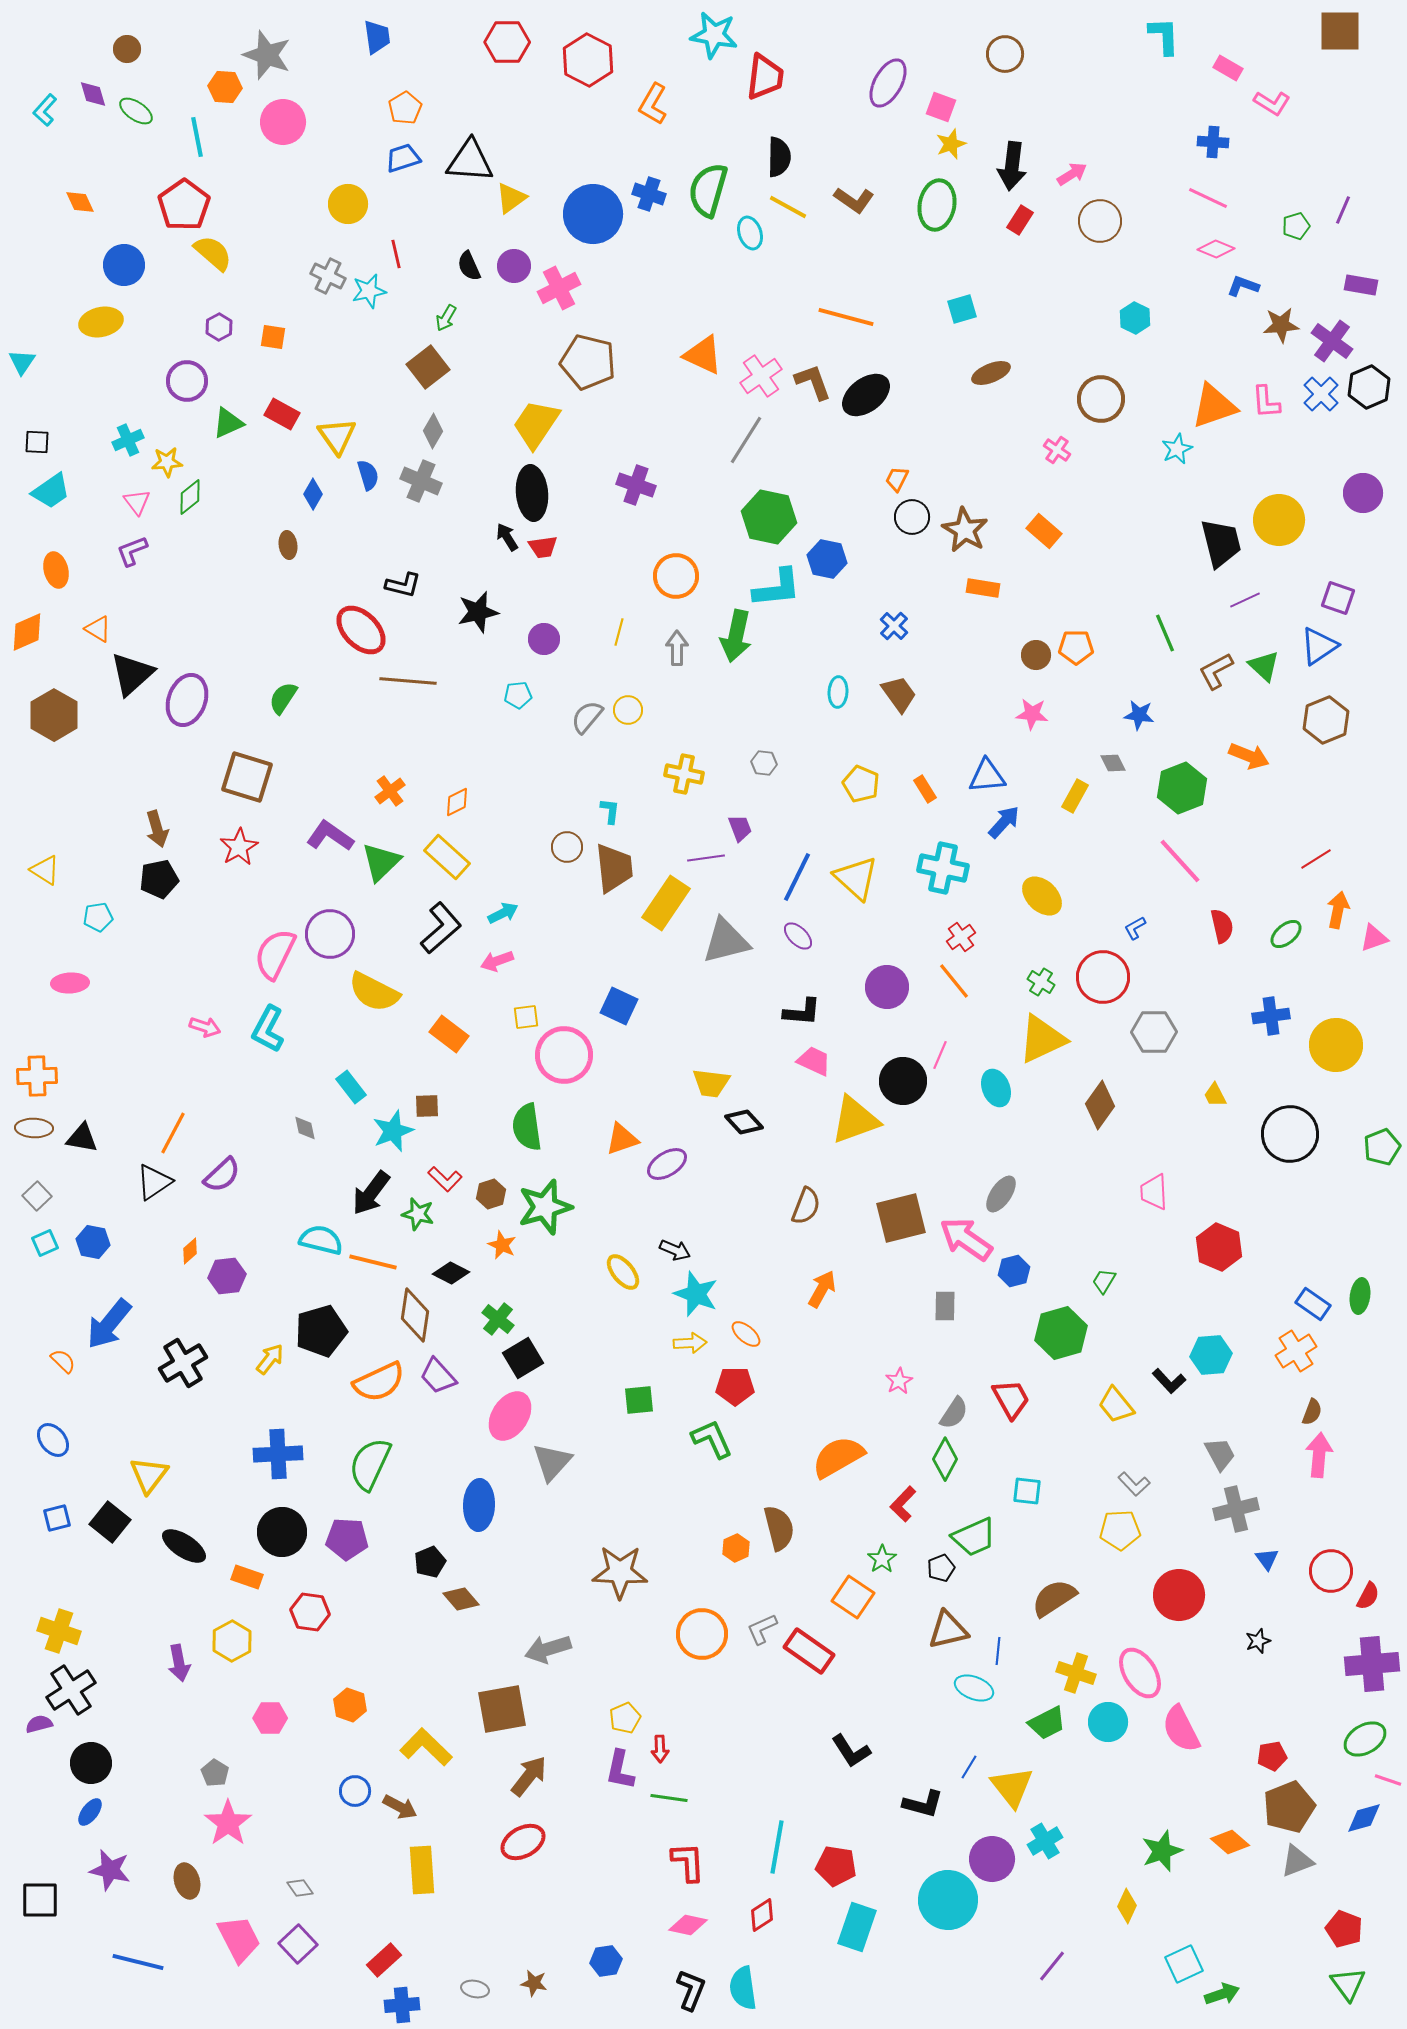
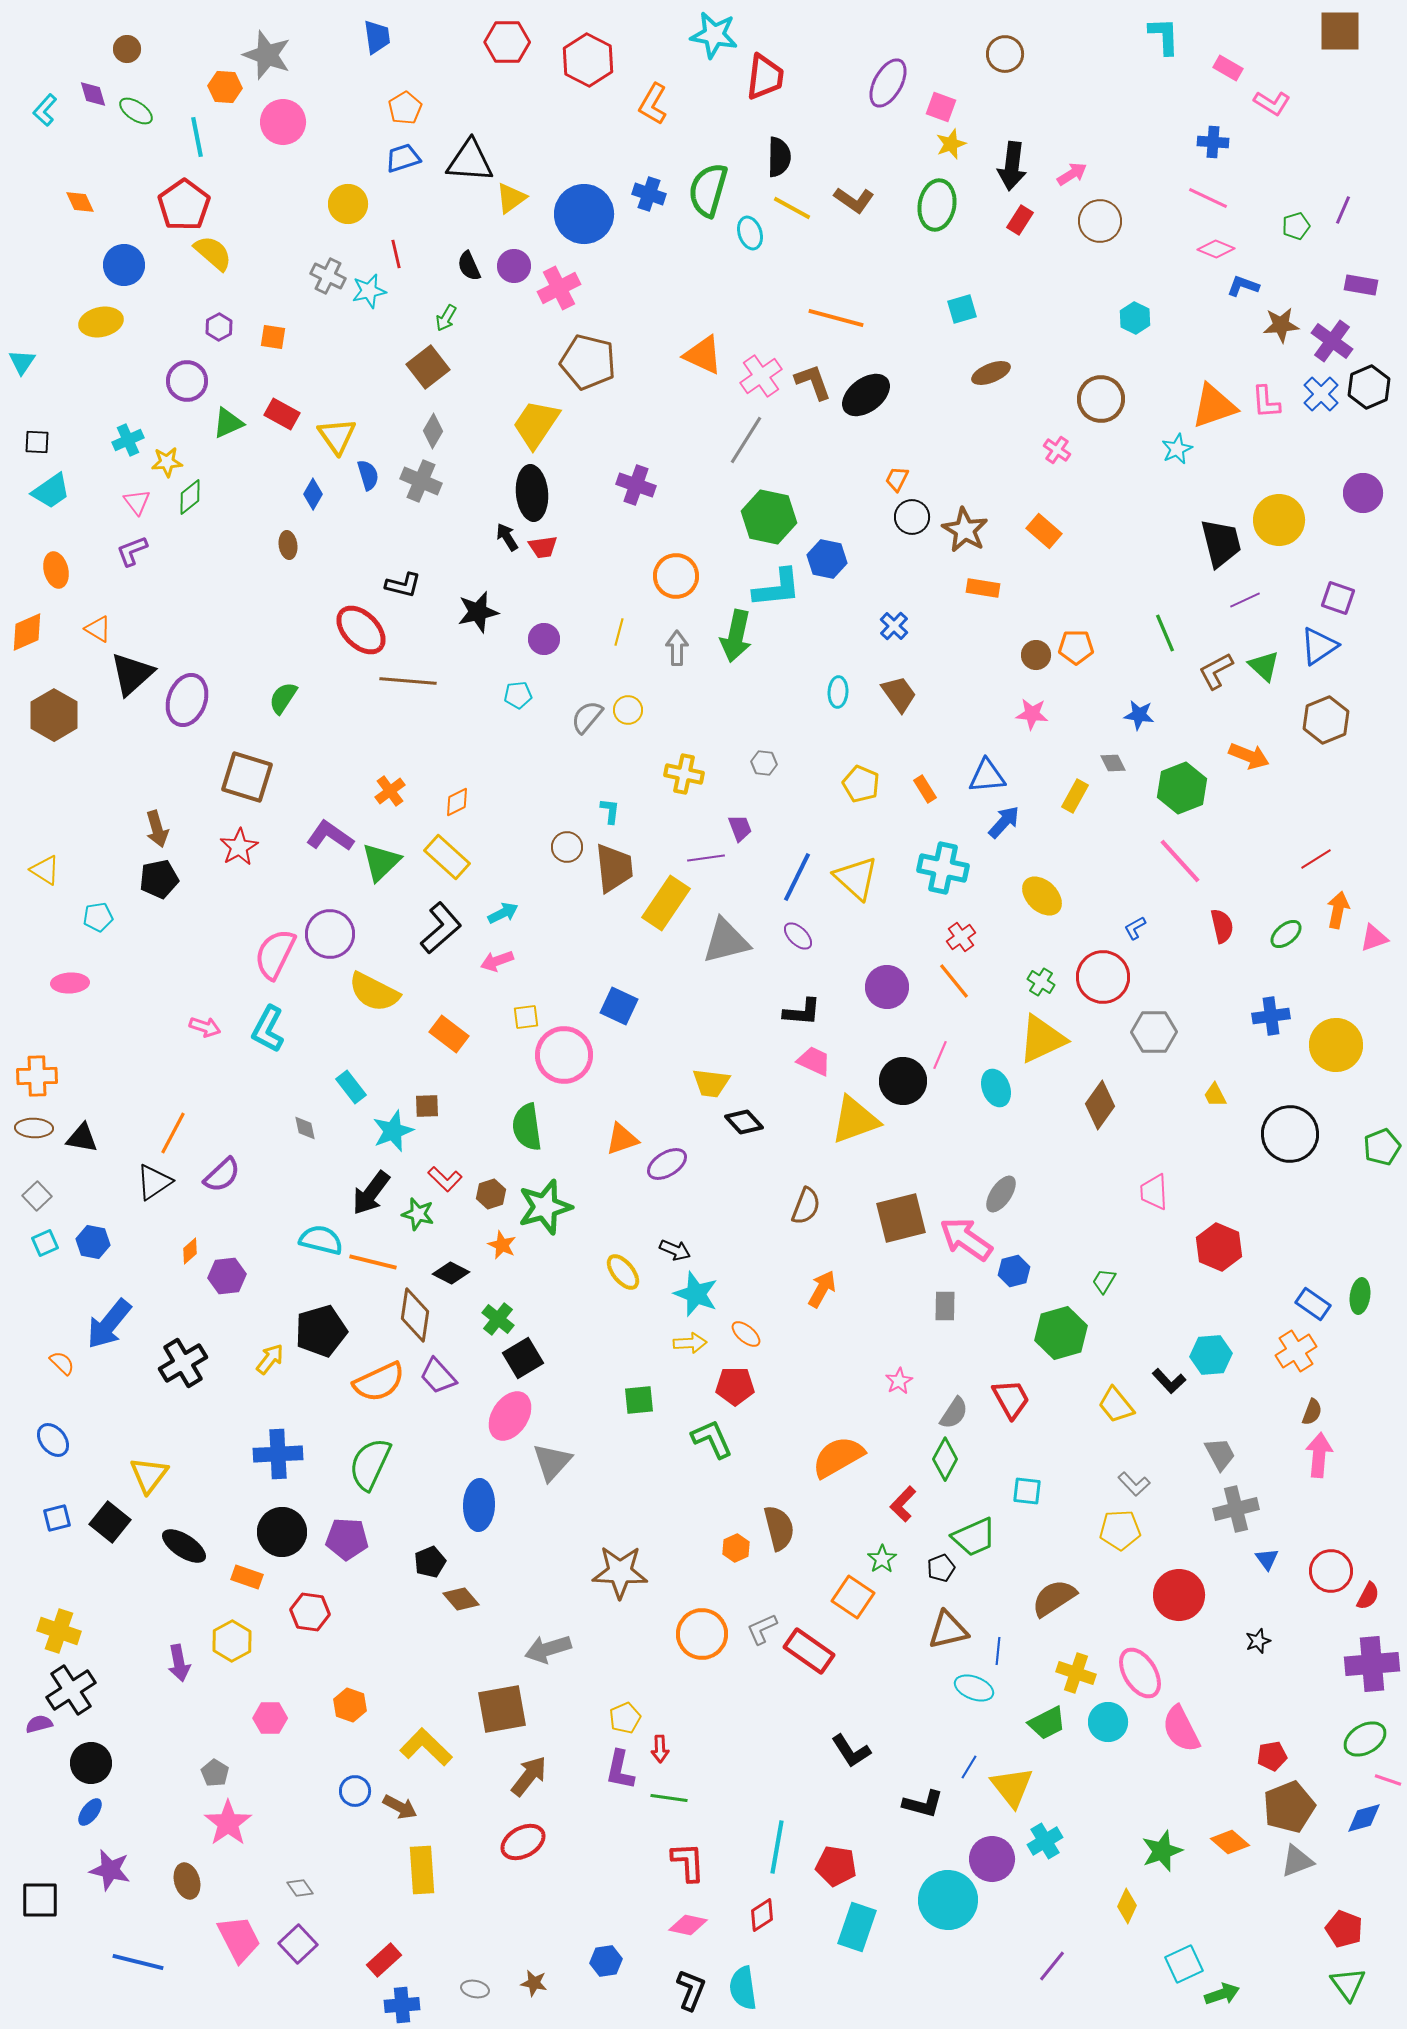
yellow line at (788, 207): moved 4 px right, 1 px down
blue circle at (593, 214): moved 9 px left
orange line at (846, 317): moved 10 px left, 1 px down
orange semicircle at (63, 1361): moved 1 px left, 2 px down
